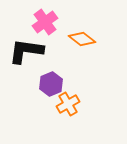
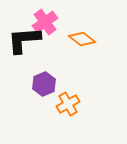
black L-shape: moved 2 px left, 11 px up; rotated 12 degrees counterclockwise
purple hexagon: moved 7 px left
